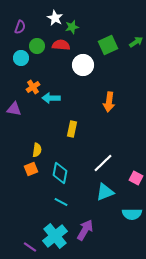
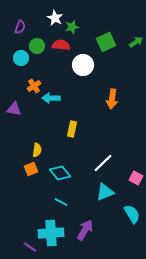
green square: moved 2 px left, 3 px up
orange cross: moved 1 px right, 1 px up
orange arrow: moved 3 px right, 3 px up
cyan diamond: rotated 50 degrees counterclockwise
cyan semicircle: rotated 120 degrees counterclockwise
cyan cross: moved 4 px left, 3 px up; rotated 35 degrees clockwise
